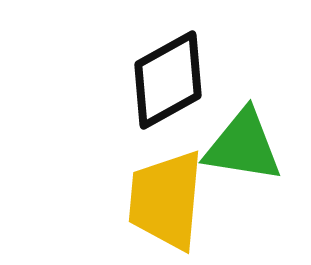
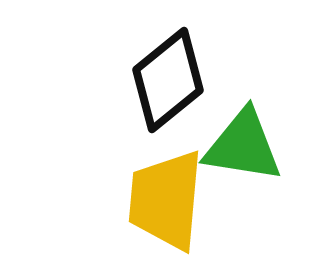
black diamond: rotated 10 degrees counterclockwise
